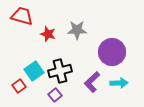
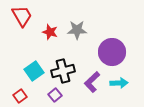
red trapezoid: rotated 45 degrees clockwise
red star: moved 2 px right, 2 px up
black cross: moved 3 px right
red square: moved 1 px right, 10 px down
